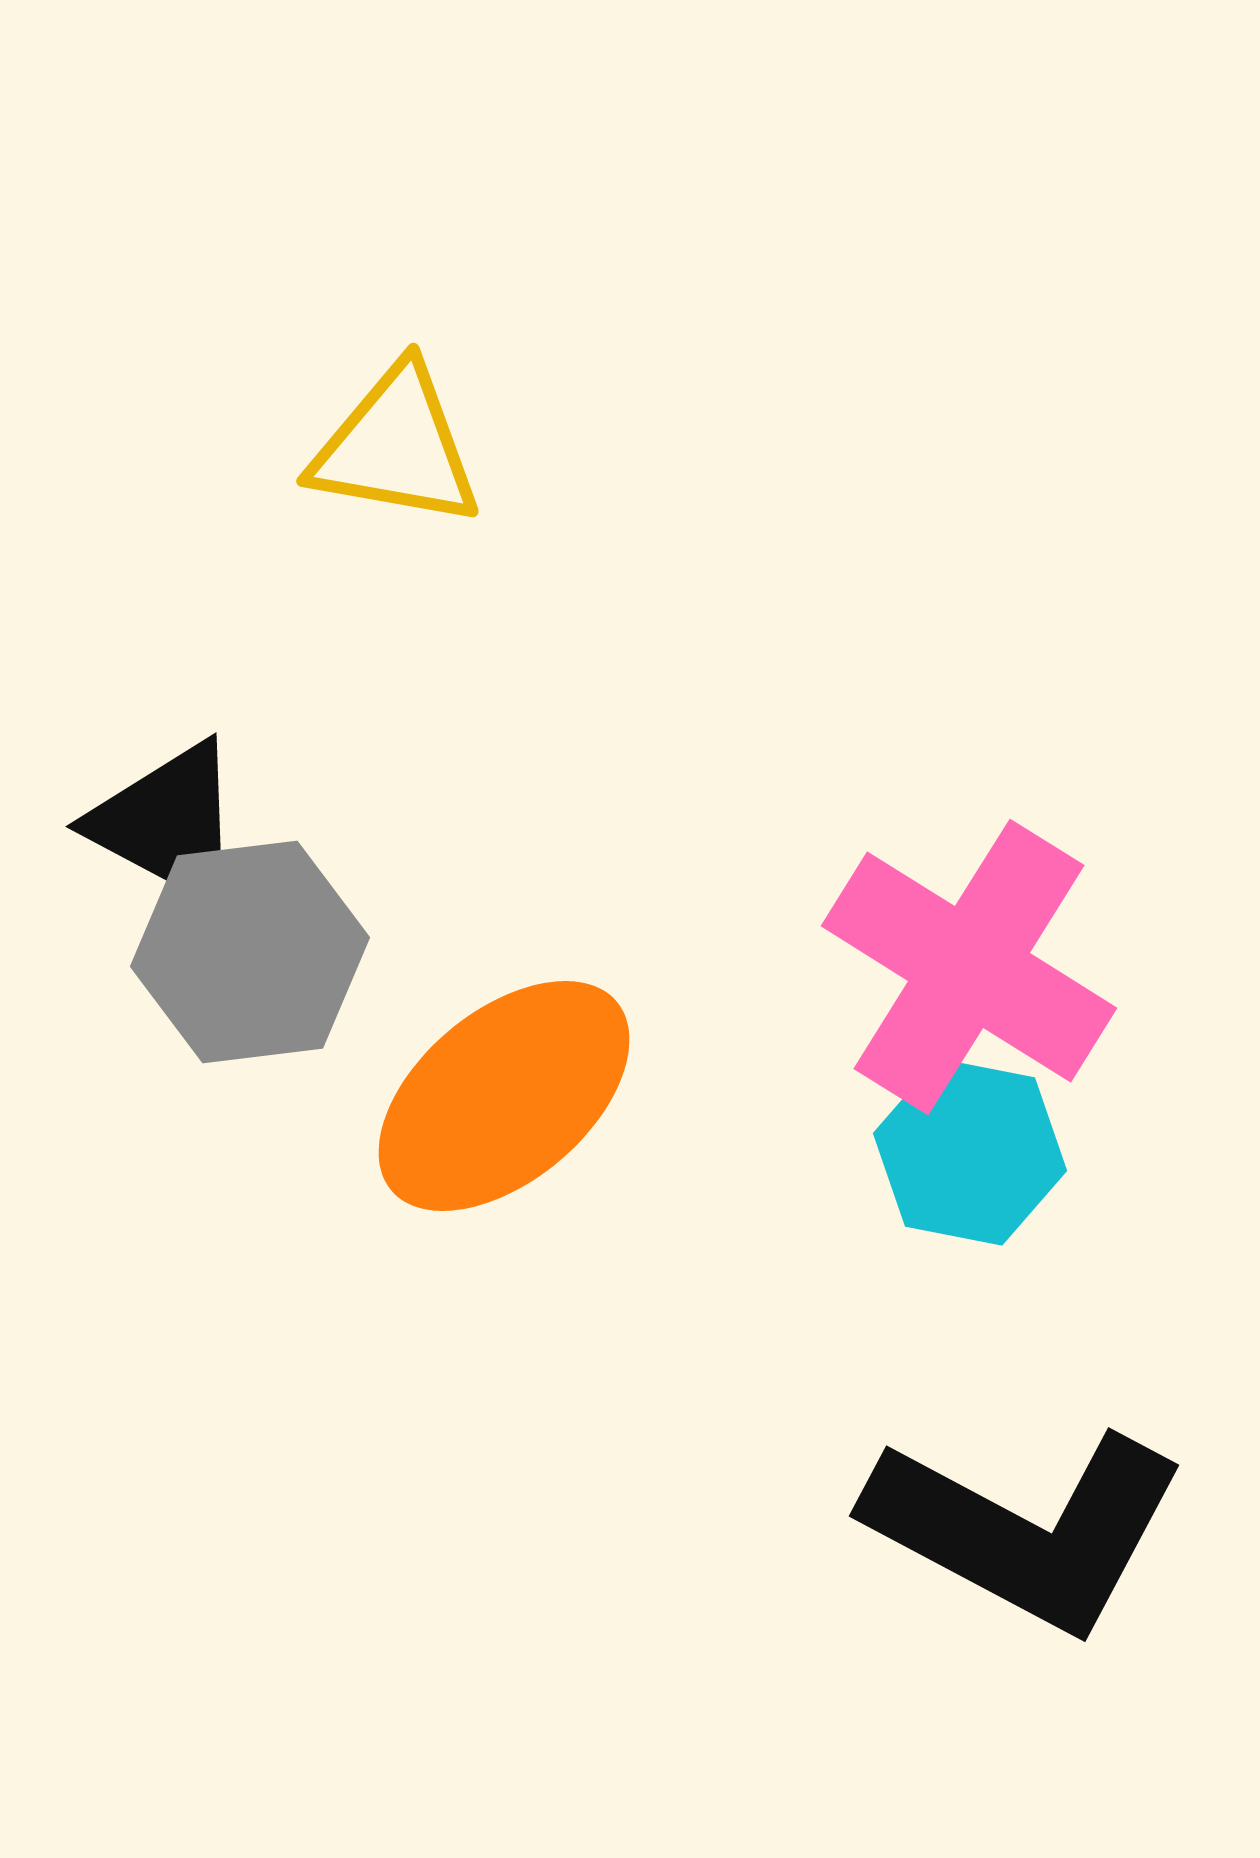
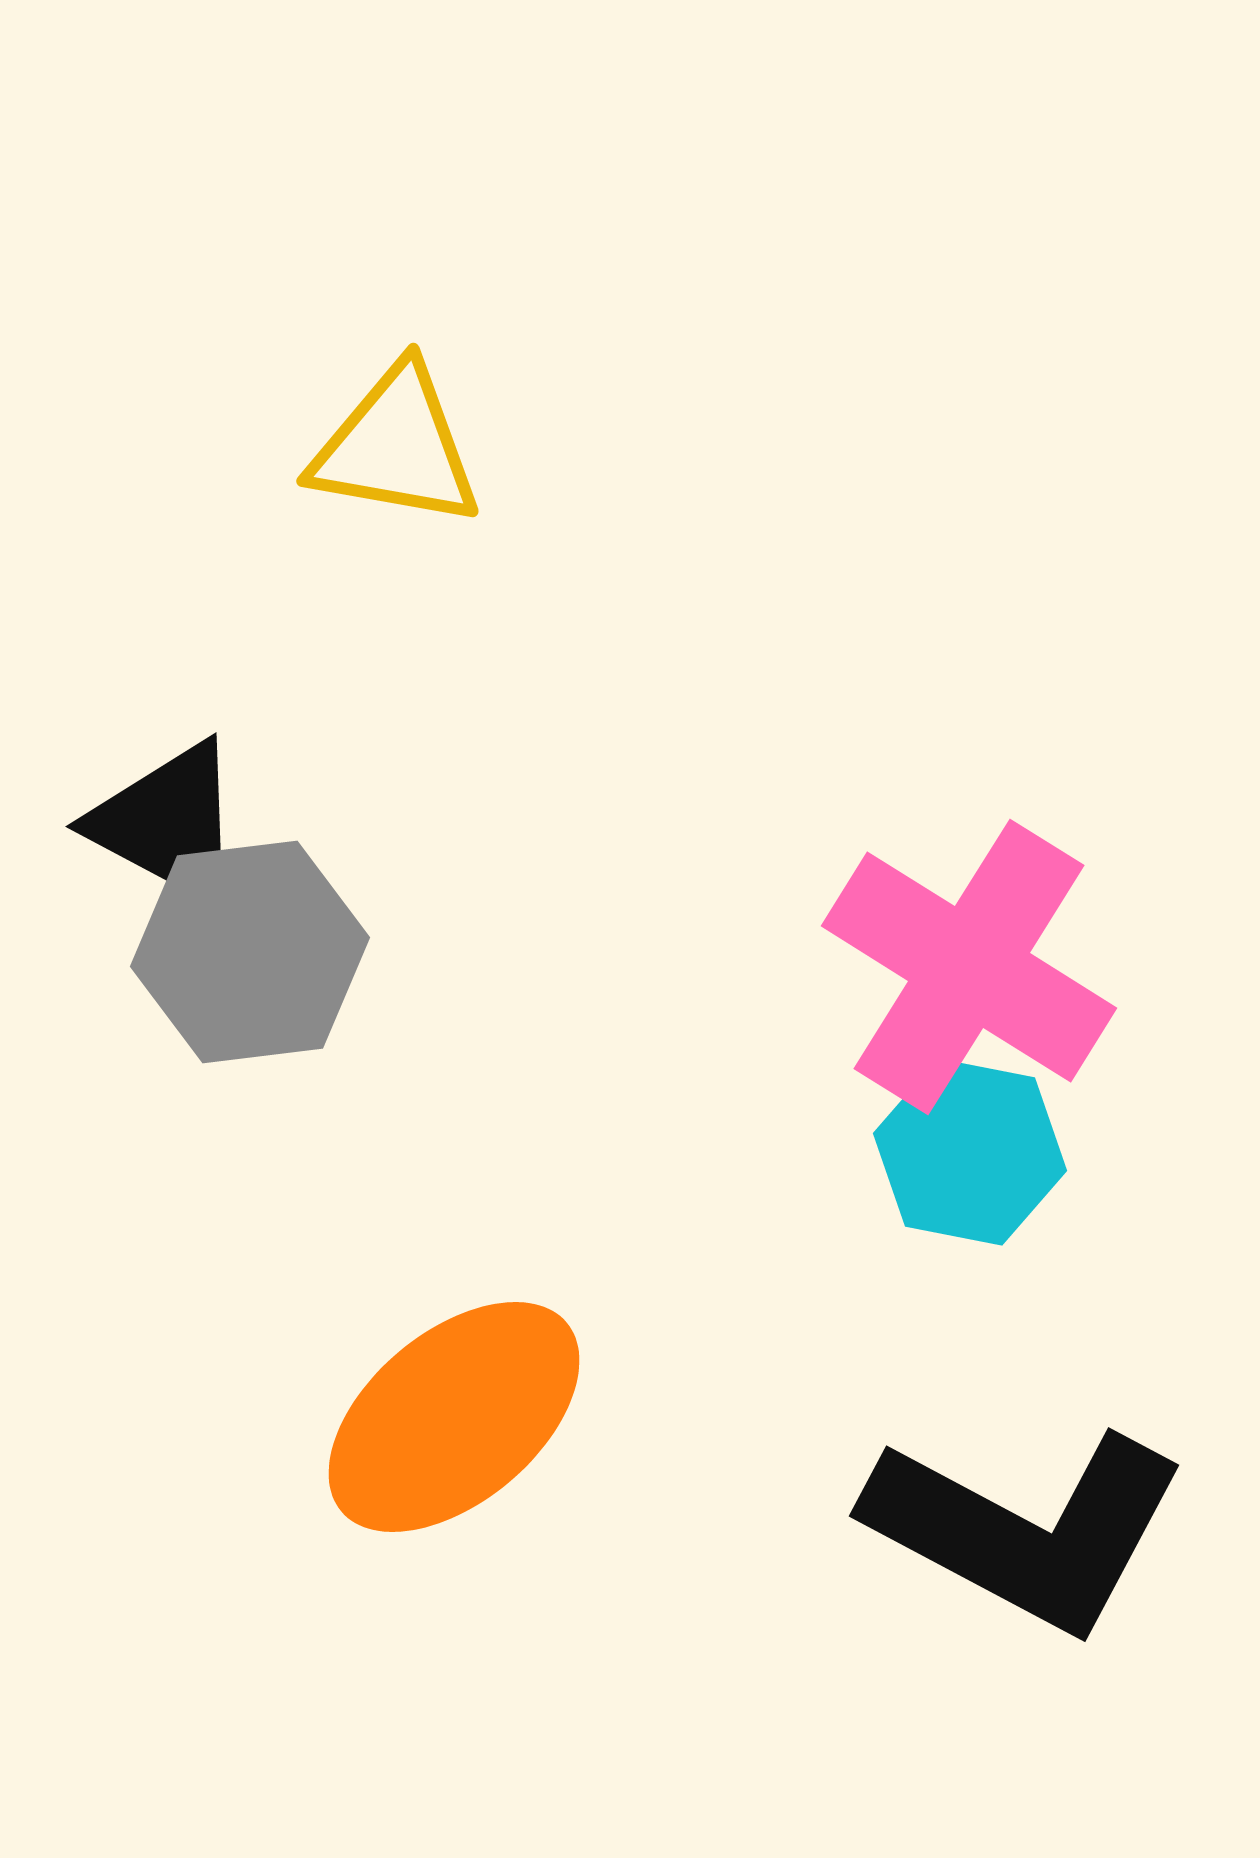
orange ellipse: moved 50 px left, 321 px down
